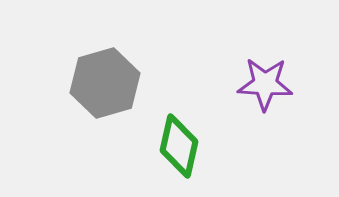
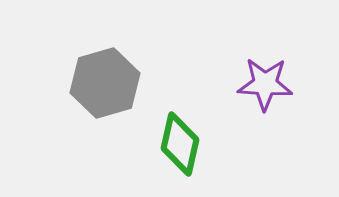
green diamond: moved 1 px right, 2 px up
